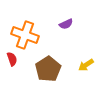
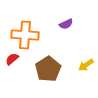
orange cross: rotated 16 degrees counterclockwise
red semicircle: rotated 112 degrees counterclockwise
